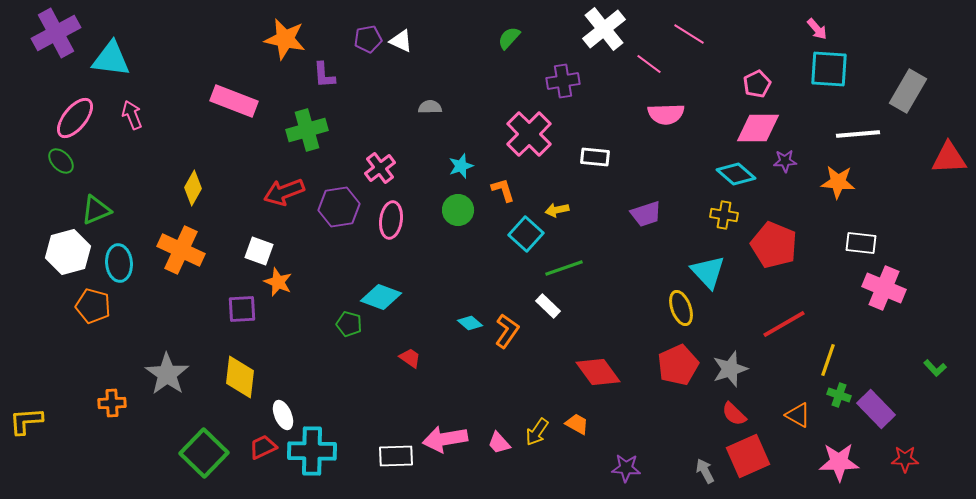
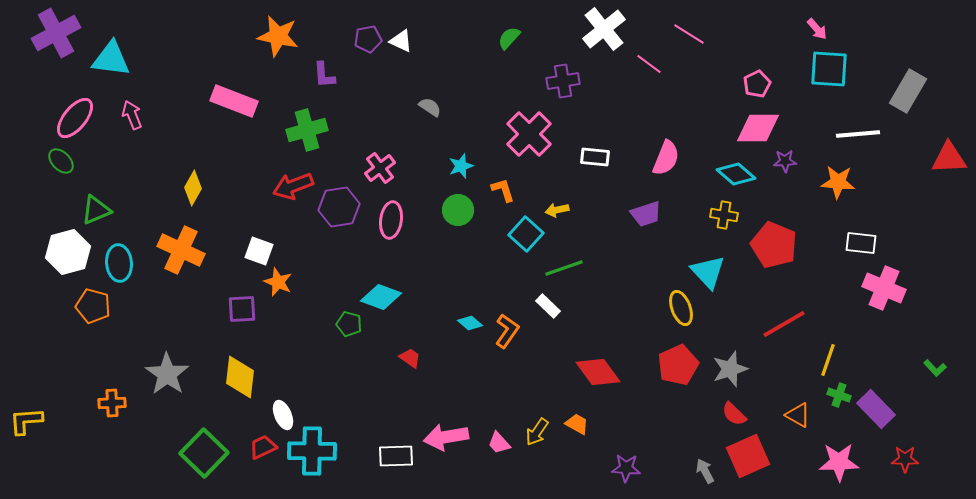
orange star at (285, 39): moved 7 px left, 3 px up
gray semicircle at (430, 107): rotated 35 degrees clockwise
pink semicircle at (666, 114): moved 44 px down; rotated 66 degrees counterclockwise
red arrow at (284, 192): moved 9 px right, 6 px up
pink arrow at (445, 439): moved 1 px right, 2 px up
